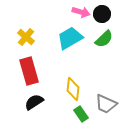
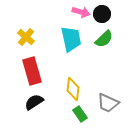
cyan trapezoid: moved 1 px right, 1 px down; rotated 108 degrees clockwise
red rectangle: moved 3 px right
gray trapezoid: moved 2 px right, 1 px up
green rectangle: moved 1 px left
